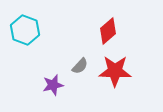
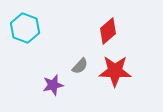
cyan hexagon: moved 2 px up
